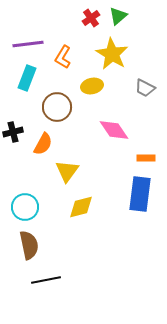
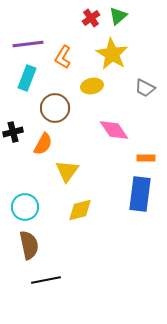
brown circle: moved 2 px left, 1 px down
yellow diamond: moved 1 px left, 3 px down
